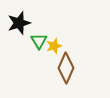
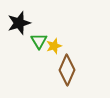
brown diamond: moved 1 px right, 2 px down
